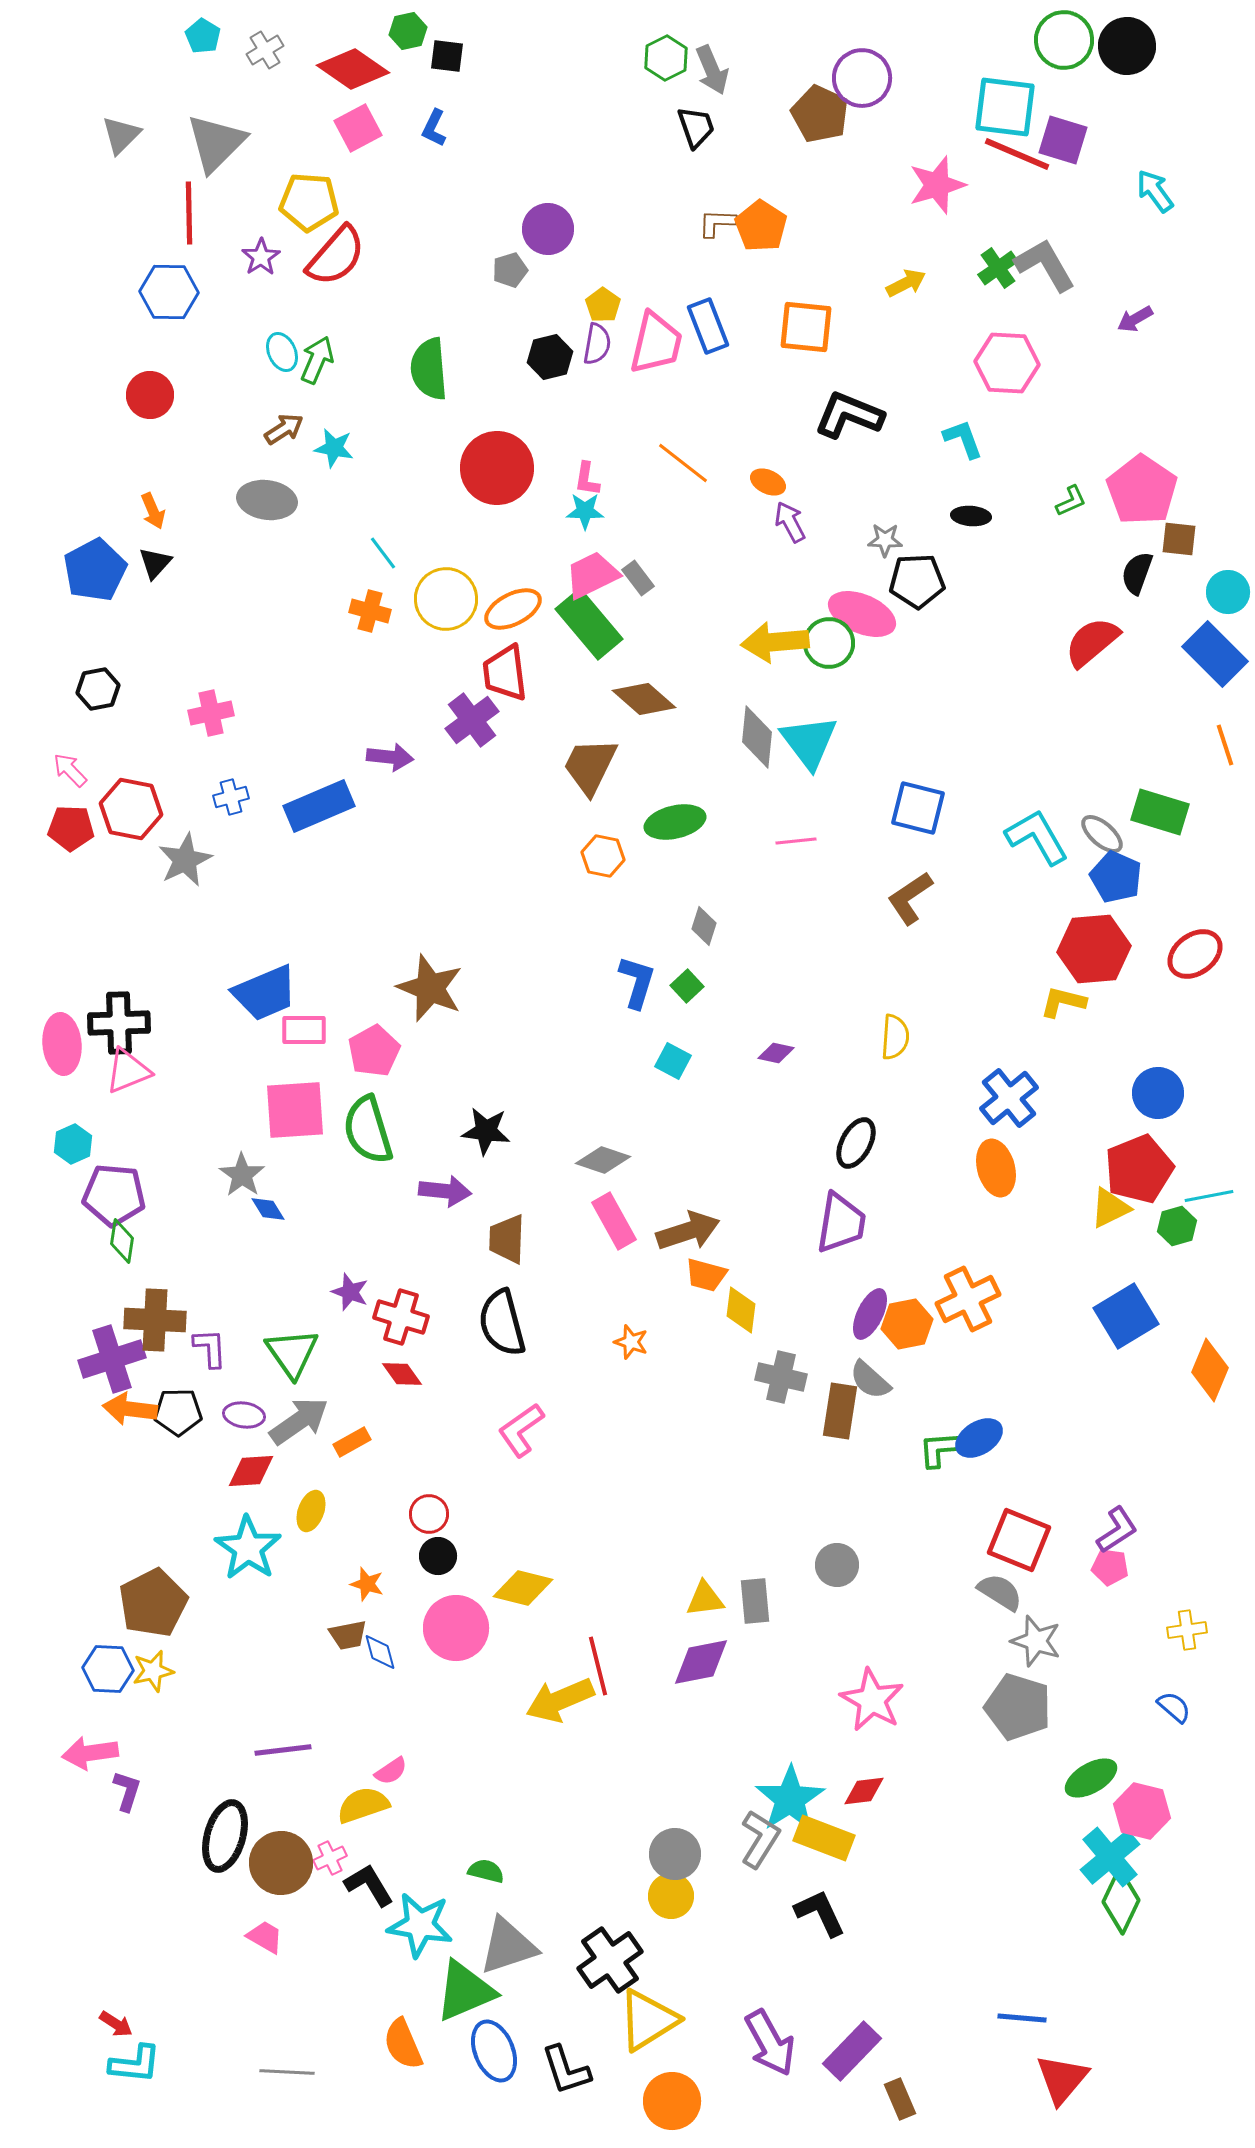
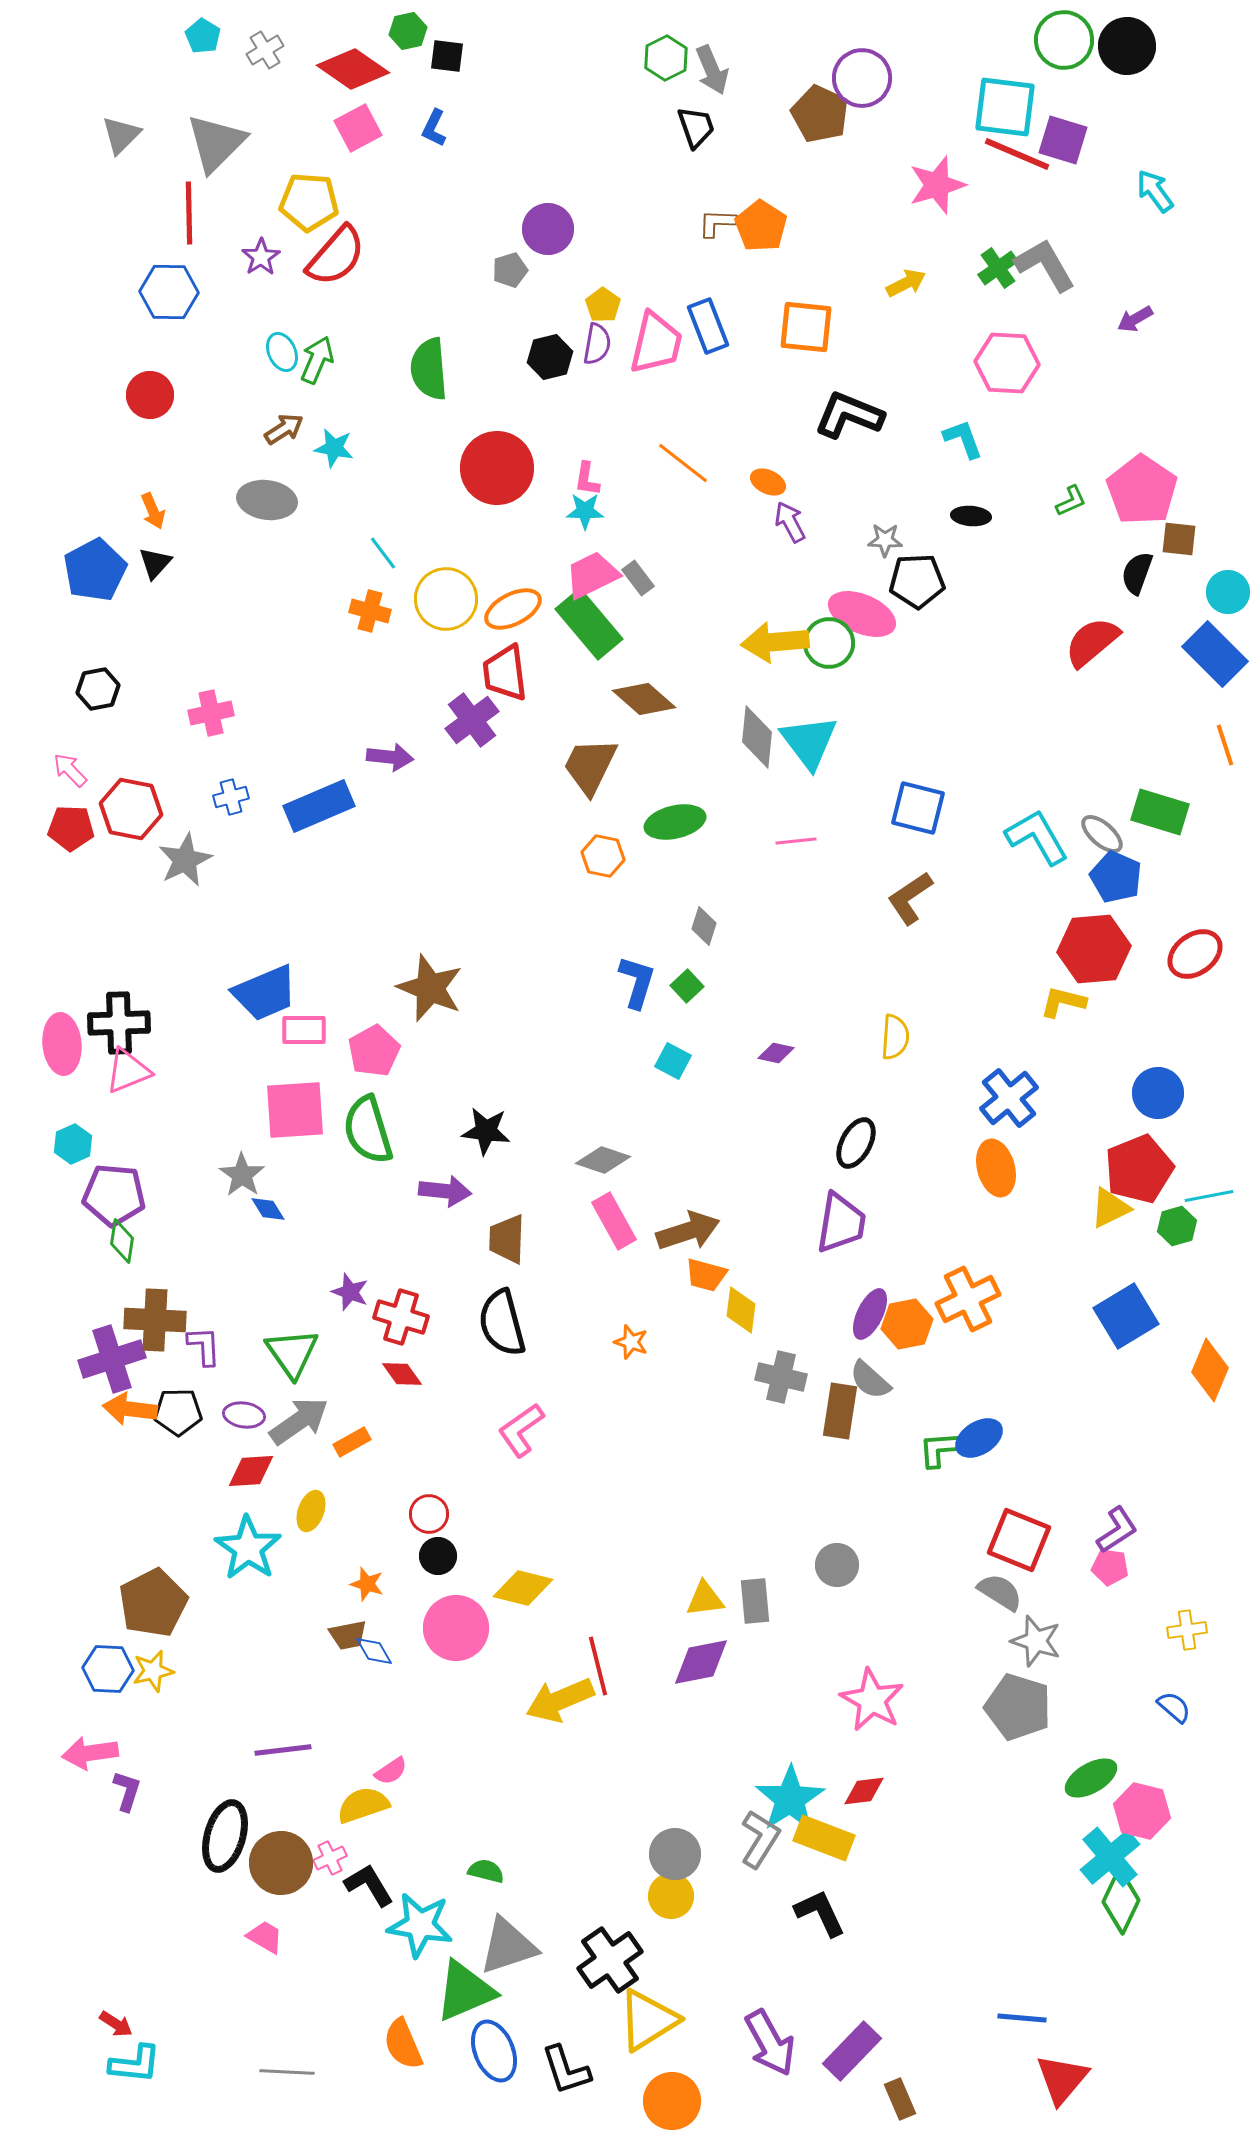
purple L-shape at (210, 1348): moved 6 px left, 2 px up
blue diamond at (380, 1652): moved 6 px left, 1 px up; rotated 15 degrees counterclockwise
